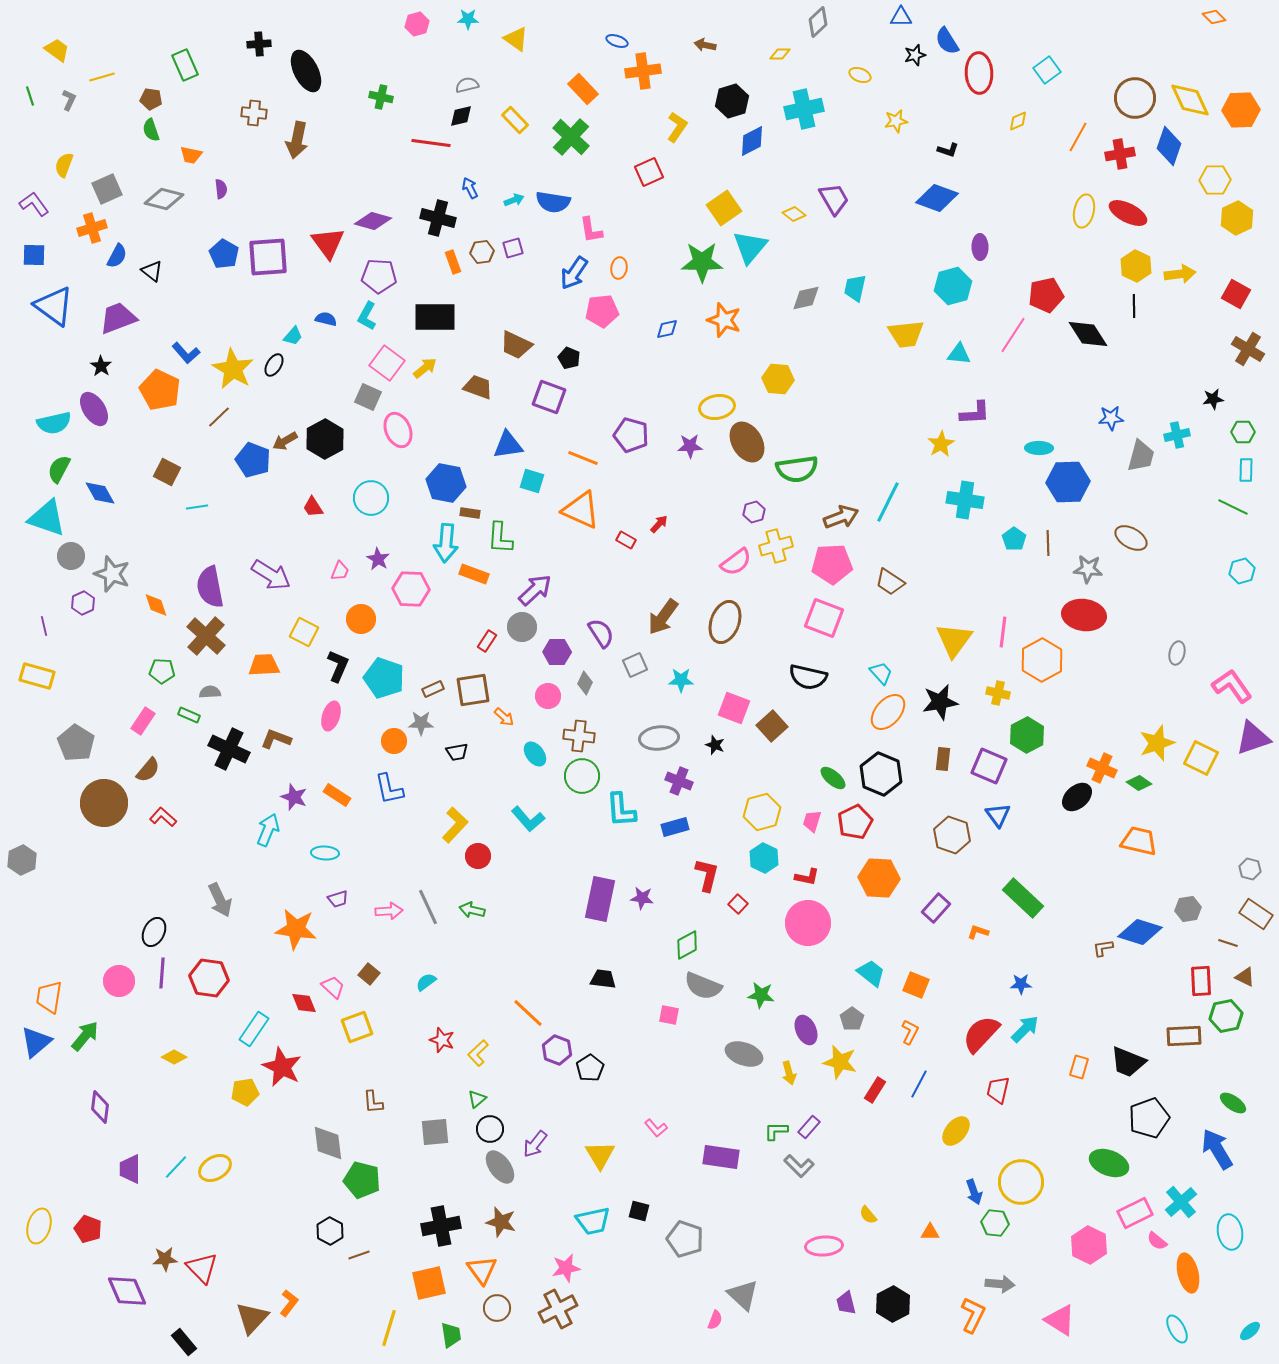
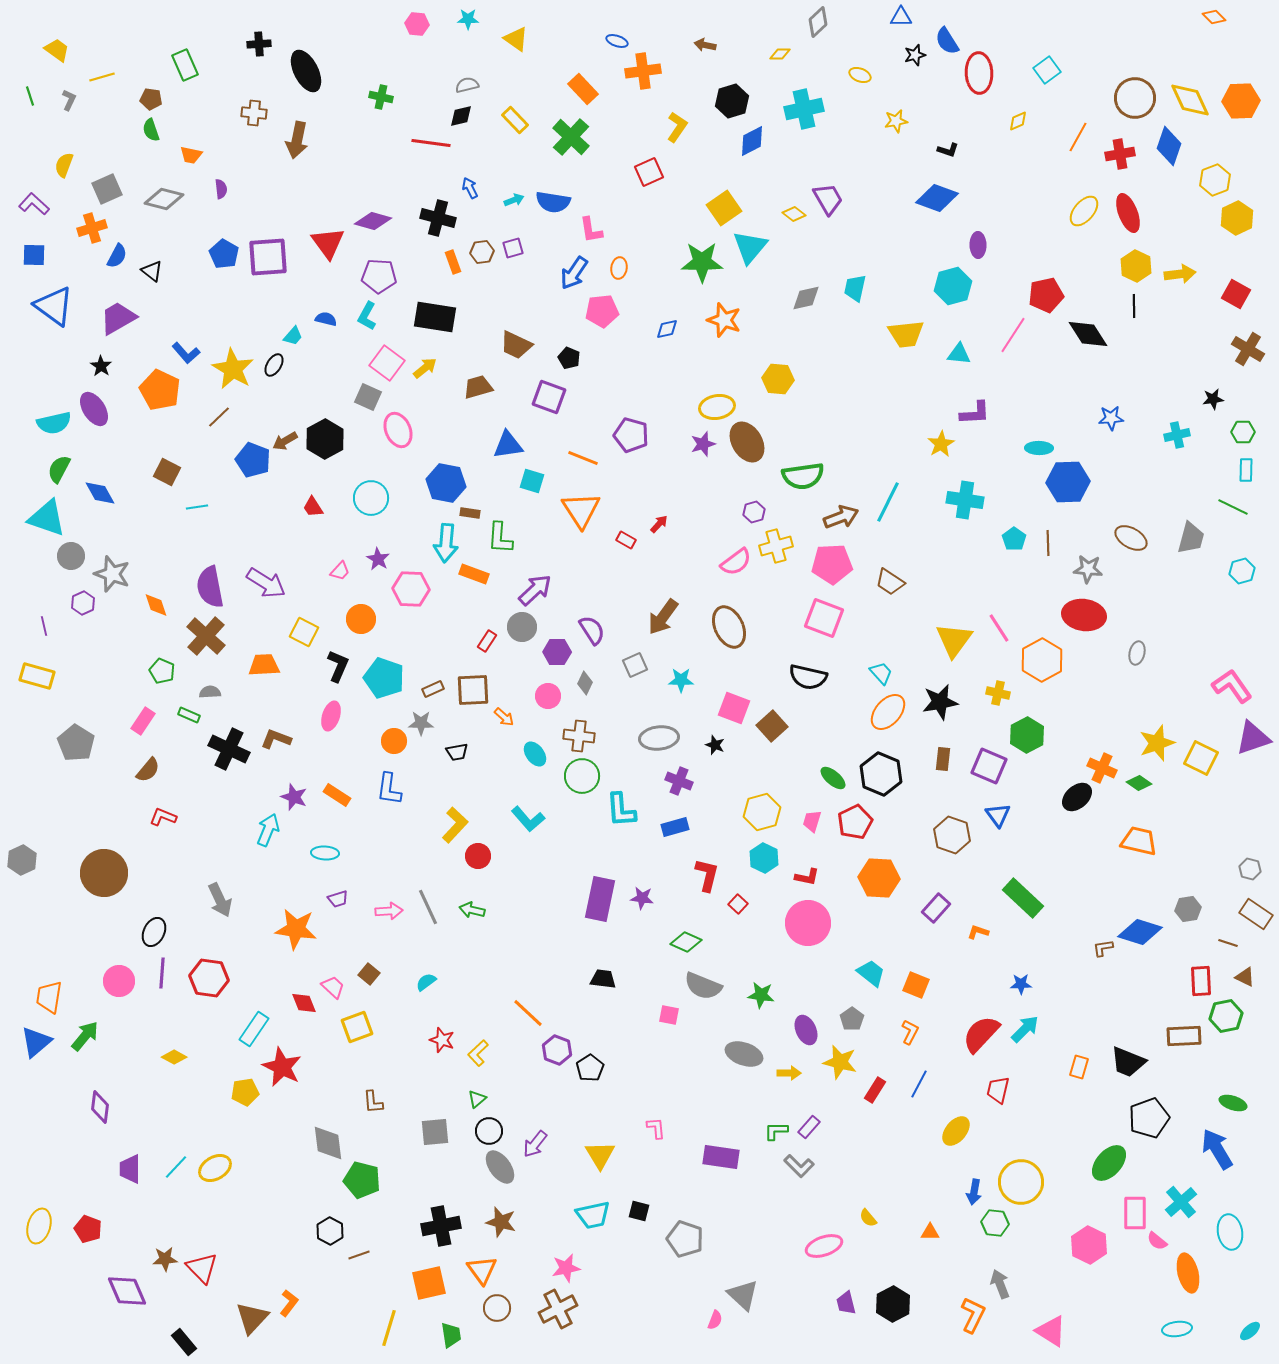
pink hexagon at (417, 24): rotated 20 degrees clockwise
orange hexagon at (1241, 110): moved 9 px up
yellow hexagon at (1215, 180): rotated 20 degrees counterclockwise
purple trapezoid at (834, 199): moved 6 px left
purple L-shape at (34, 204): rotated 12 degrees counterclockwise
yellow ellipse at (1084, 211): rotated 28 degrees clockwise
red ellipse at (1128, 213): rotated 42 degrees clockwise
purple ellipse at (980, 247): moved 2 px left, 2 px up
black rectangle at (435, 317): rotated 9 degrees clockwise
purple trapezoid at (118, 318): rotated 9 degrees counterclockwise
brown trapezoid at (478, 387): rotated 36 degrees counterclockwise
purple star at (690, 446): moved 13 px right, 2 px up; rotated 15 degrees counterclockwise
gray trapezoid at (1141, 456): moved 50 px right, 82 px down
green semicircle at (797, 469): moved 6 px right, 7 px down
orange triangle at (581, 510): rotated 33 degrees clockwise
pink trapezoid at (340, 571): rotated 20 degrees clockwise
purple arrow at (271, 575): moved 5 px left, 8 px down
brown ellipse at (725, 622): moved 4 px right, 5 px down; rotated 45 degrees counterclockwise
pink line at (1003, 632): moved 4 px left, 4 px up; rotated 40 degrees counterclockwise
purple semicircle at (601, 633): moved 9 px left, 3 px up
gray ellipse at (1177, 653): moved 40 px left
green pentagon at (162, 671): rotated 20 degrees clockwise
brown square at (473, 690): rotated 6 degrees clockwise
blue L-shape at (389, 789): rotated 20 degrees clockwise
brown circle at (104, 803): moved 70 px down
red L-shape at (163, 817): rotated 20 degrees counterclockwise
green diamond at (687, 945): moved 1 px left, 3 px up; rotated 52 degrees clockwise
yellow arrow at (789, 1073): rotated 75 degrees counterclockwise
green ellipse at (1233, 1103): rotated 16 degrees counterclockwise
pink L-shape at (656, 1128): rotated 145 degrees counterclockwise
black circle at (490, 1129): moved 1 px left, 2 px down
green ellipse at (1109, 1163): rotated 69 degrees counterclockwise
blue arrow at (974, 1192): rotated 30 degrees clockwise
pink rectangle at (1135, 1213): rotated 64 degrees counterclockwise
yellow semicircle at (868, 1215): moved 3 px down
cyan trapezoid at (593, 1221): moved 6 px up
pink ellipse at (824, 1246): rotated 15 degrees counterclockwise
gray arrow at (1000, 1284): rotated 116 degrees counterclockwise
pink triangle at (1060, 1320): moved 9 px left, 11 px down
cyan ellipse at (1177, 1329): rotated 68 degrees counterclockwise
